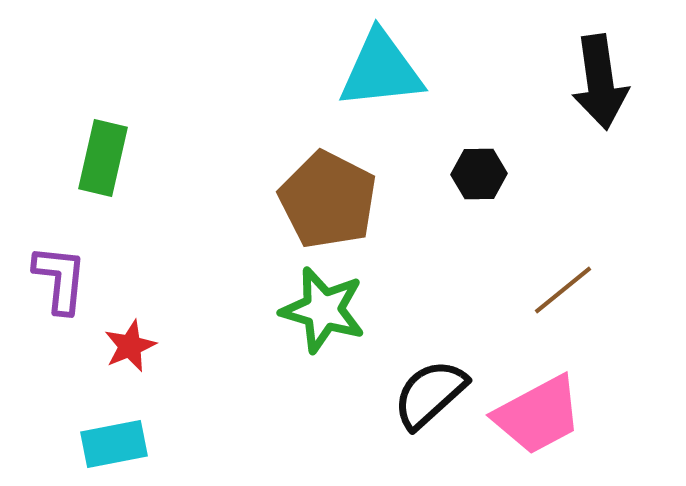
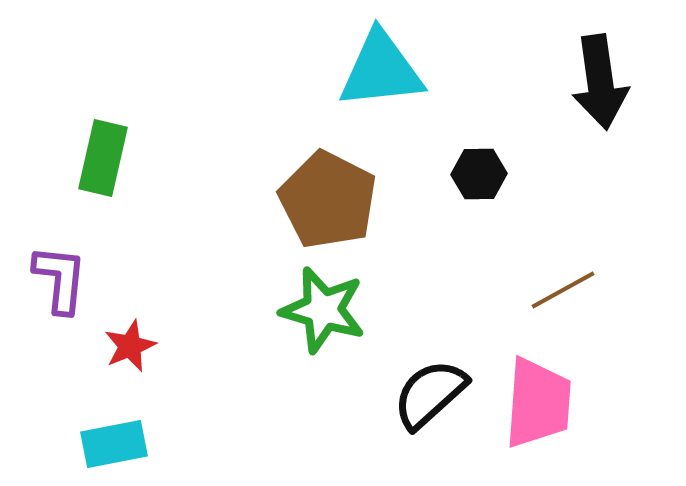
brown line: rotated 10 degrees clockwise
pink trapezoid: moved 12 px up; rotated 58 degrees counterclockwise
